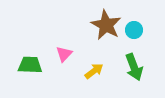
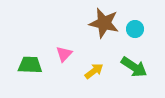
brown star: moved 2 px left, 2 px up; rotated 16 degrees counterclockwise
cyan circle: moved 1 px right, 1 px up
green arrow: rotated 36 degrees counterclockwise
